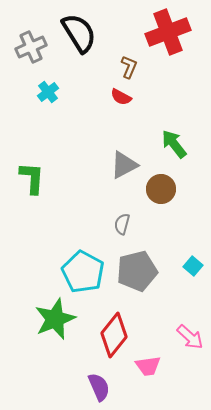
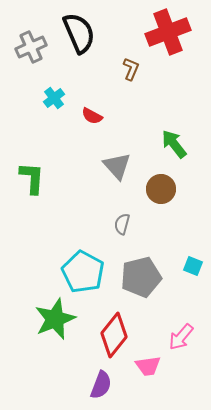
black semicircle: rotated 9 degrees clockwise
brown L-shape: moved 2 px right, 2 px down
cyan cross: moved 6 px right, 6 px down
red semicircle: moved 29 px left, 19 px down
gray triangle: moved 7 px left, 1 px down; rotated 44 degrees counterclockwise
cyan square: rotated 18 degrees counterclockwise
gray pentagon: moved 4 px right, 6 px down
pink arrow: moved 9 px left; rotated 88 degrees clockwise
purple semicircle: moved 2 px right, 2 px up; rotated 44 degrees clockwise
